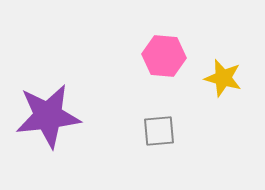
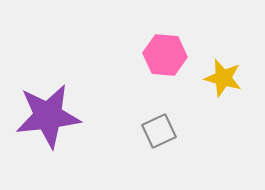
pink hexagon: moved 1 px right, 1 px up
gray square: rotated 20 degrees counterclockwise
